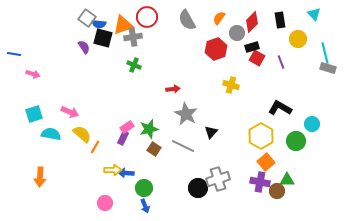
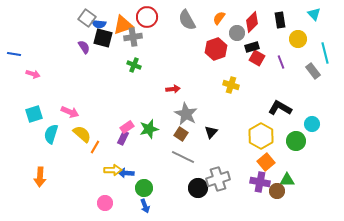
gray rectangle at (328, 68): moved 15 px left, 3 px down; rotated 35 degrees clockwise
cyan semicircle at (51, 134): rotated 84 degrees counterclockwise
gray line at (183, 146): moved 11 px down
brown square at (154, 149): moved 27 px right, 15 px up
